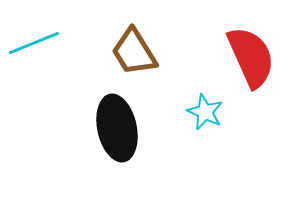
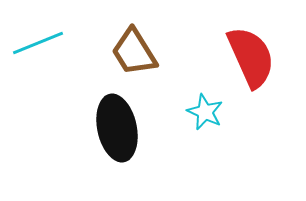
cyan line: moved 4 px right
